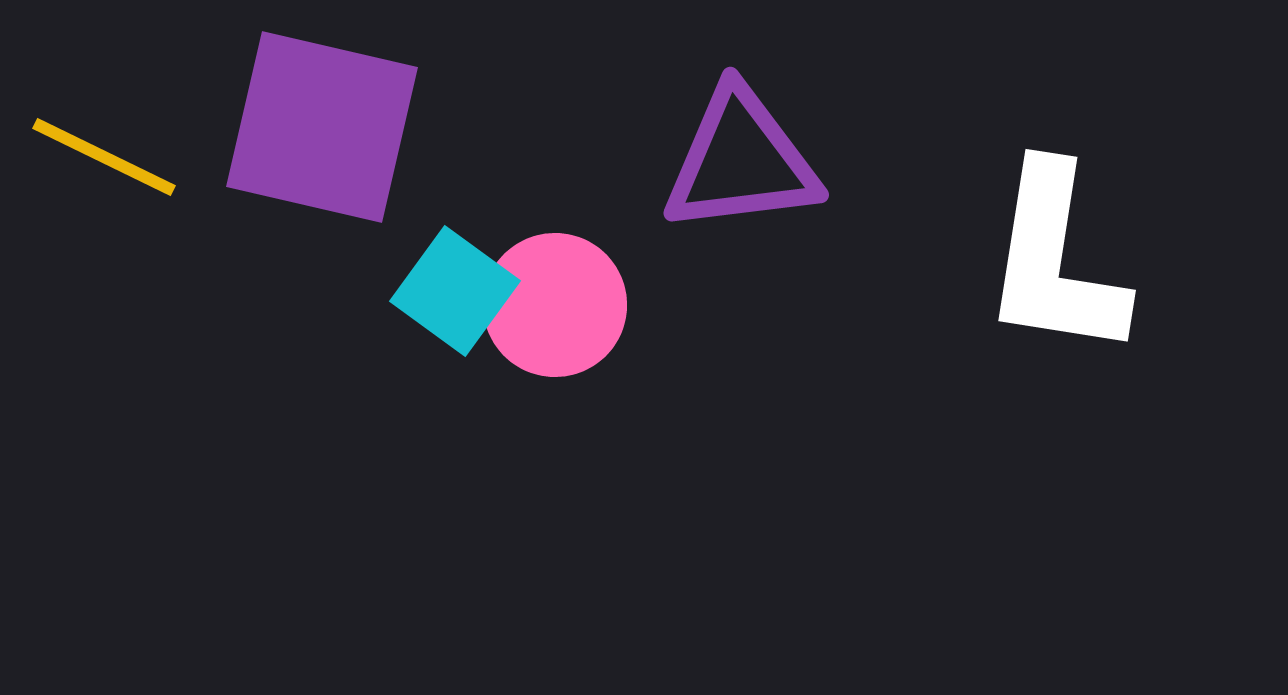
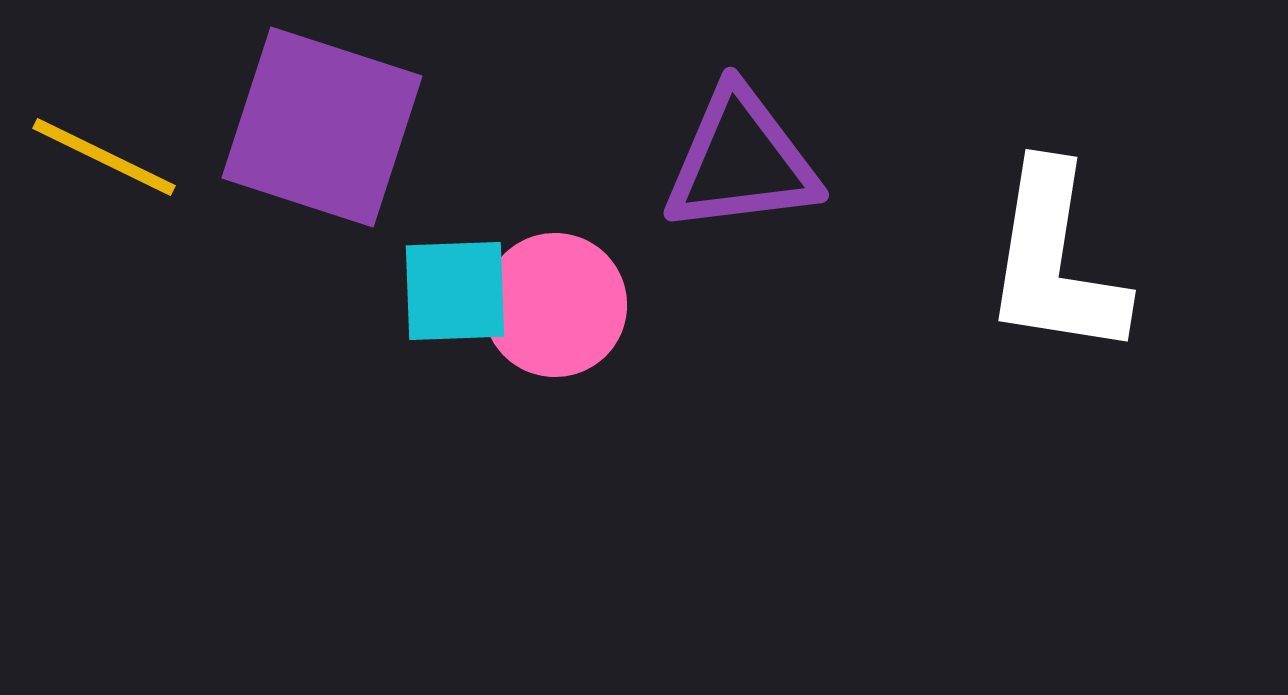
purple square: rotated 5 degrees clockwise
cyan square: rotated 38 degrees counterclockwise
